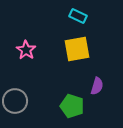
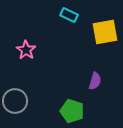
cyan rectangle: moved 9 px left, 1 px up
yellow square: moved 28 px right, 17 px up
purple semicircle: moved 2 px left, 5 px up
green pentagon: moved 5 px down
